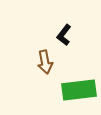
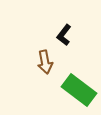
green rectangle: rotated 44 degrees clockwise
